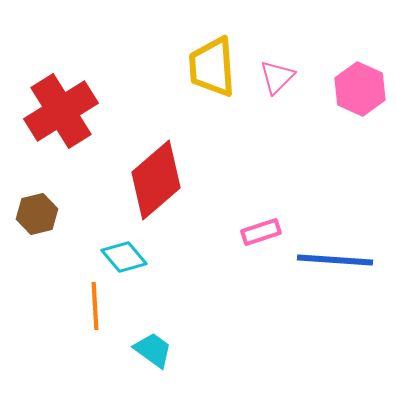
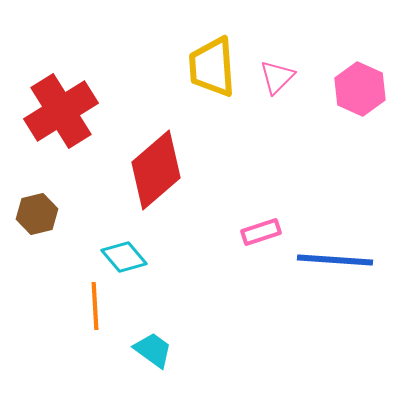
red diamond: moved 10 px up
